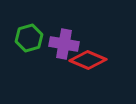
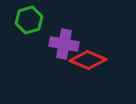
green hexagon: moved 18 px up
